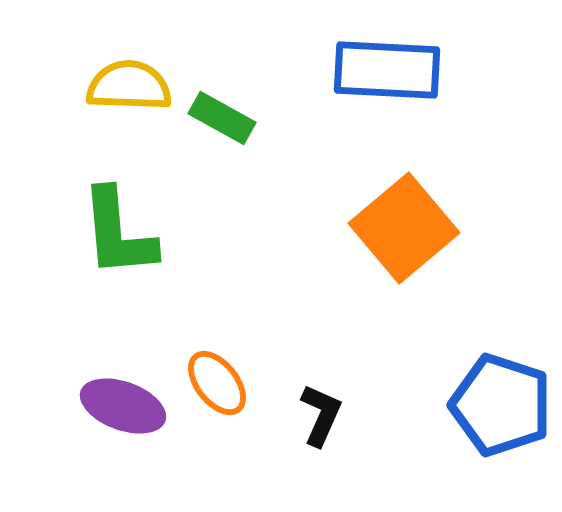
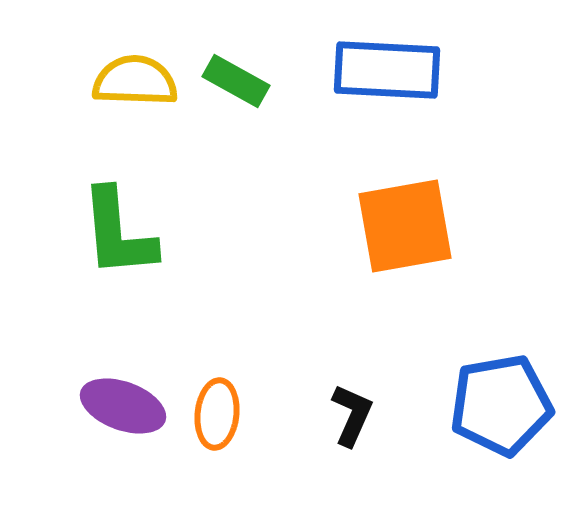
yellow semicircle: moved 6 px right, 5 px up
green rectangle: moved 14 px right, 37 px up
orange square: moved 1 px right, 2 px up; rotated 30 degrees clockwise
orange ellipse: moved 31 px down; rotated 44 degrees clockwise
blue pentagon: rotated 28 degrees counterclockwise
black L-shape: moved 31 px right
